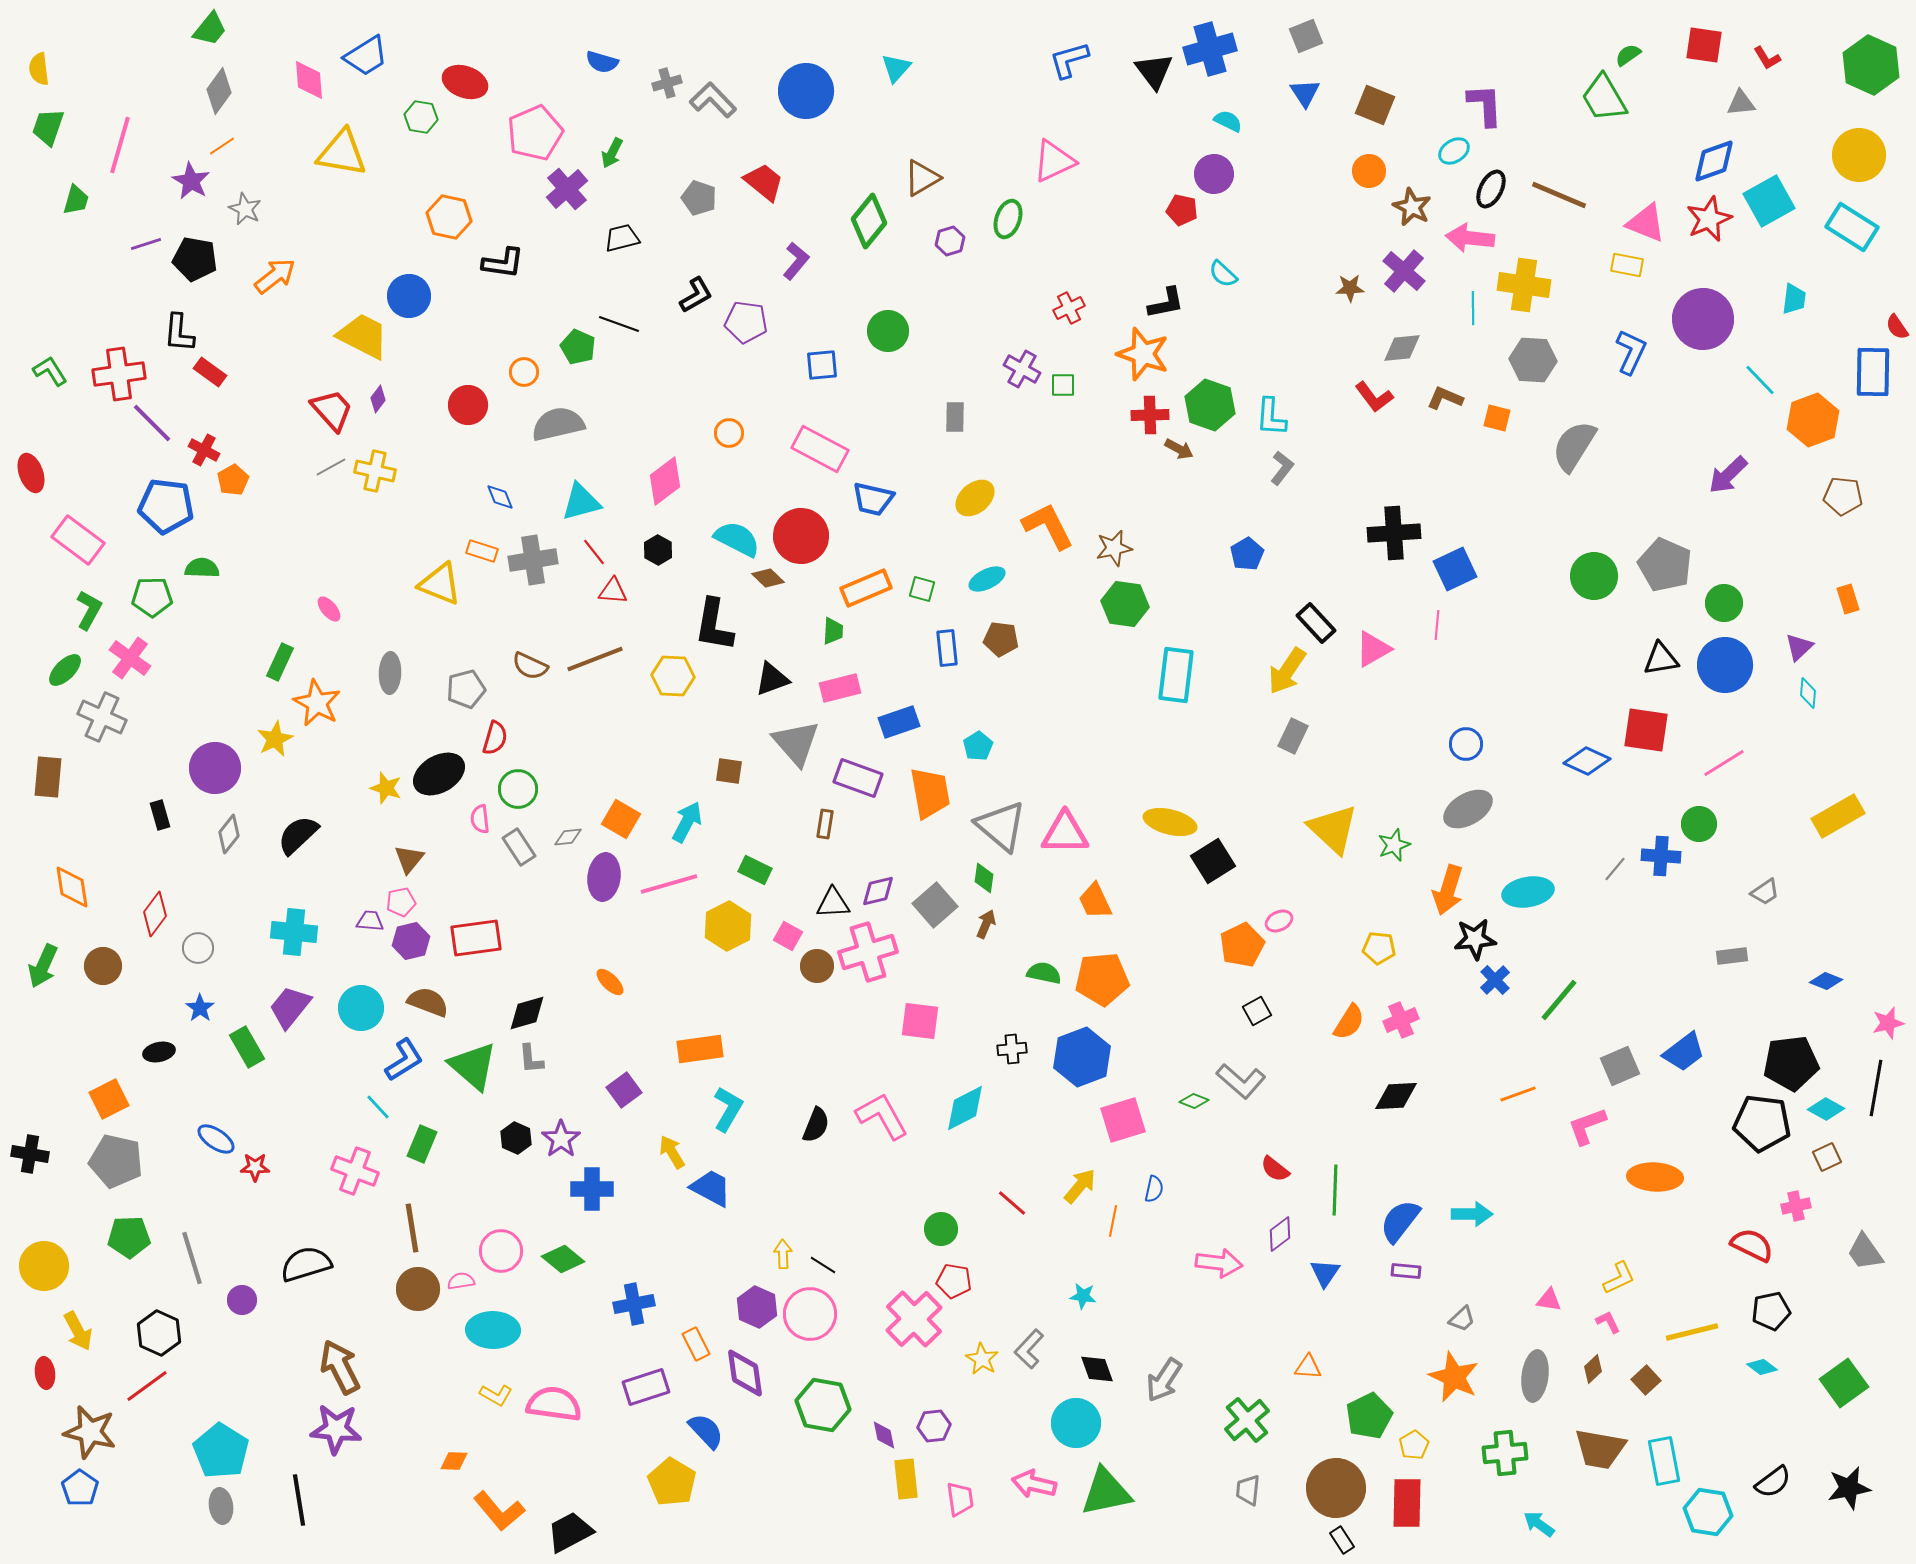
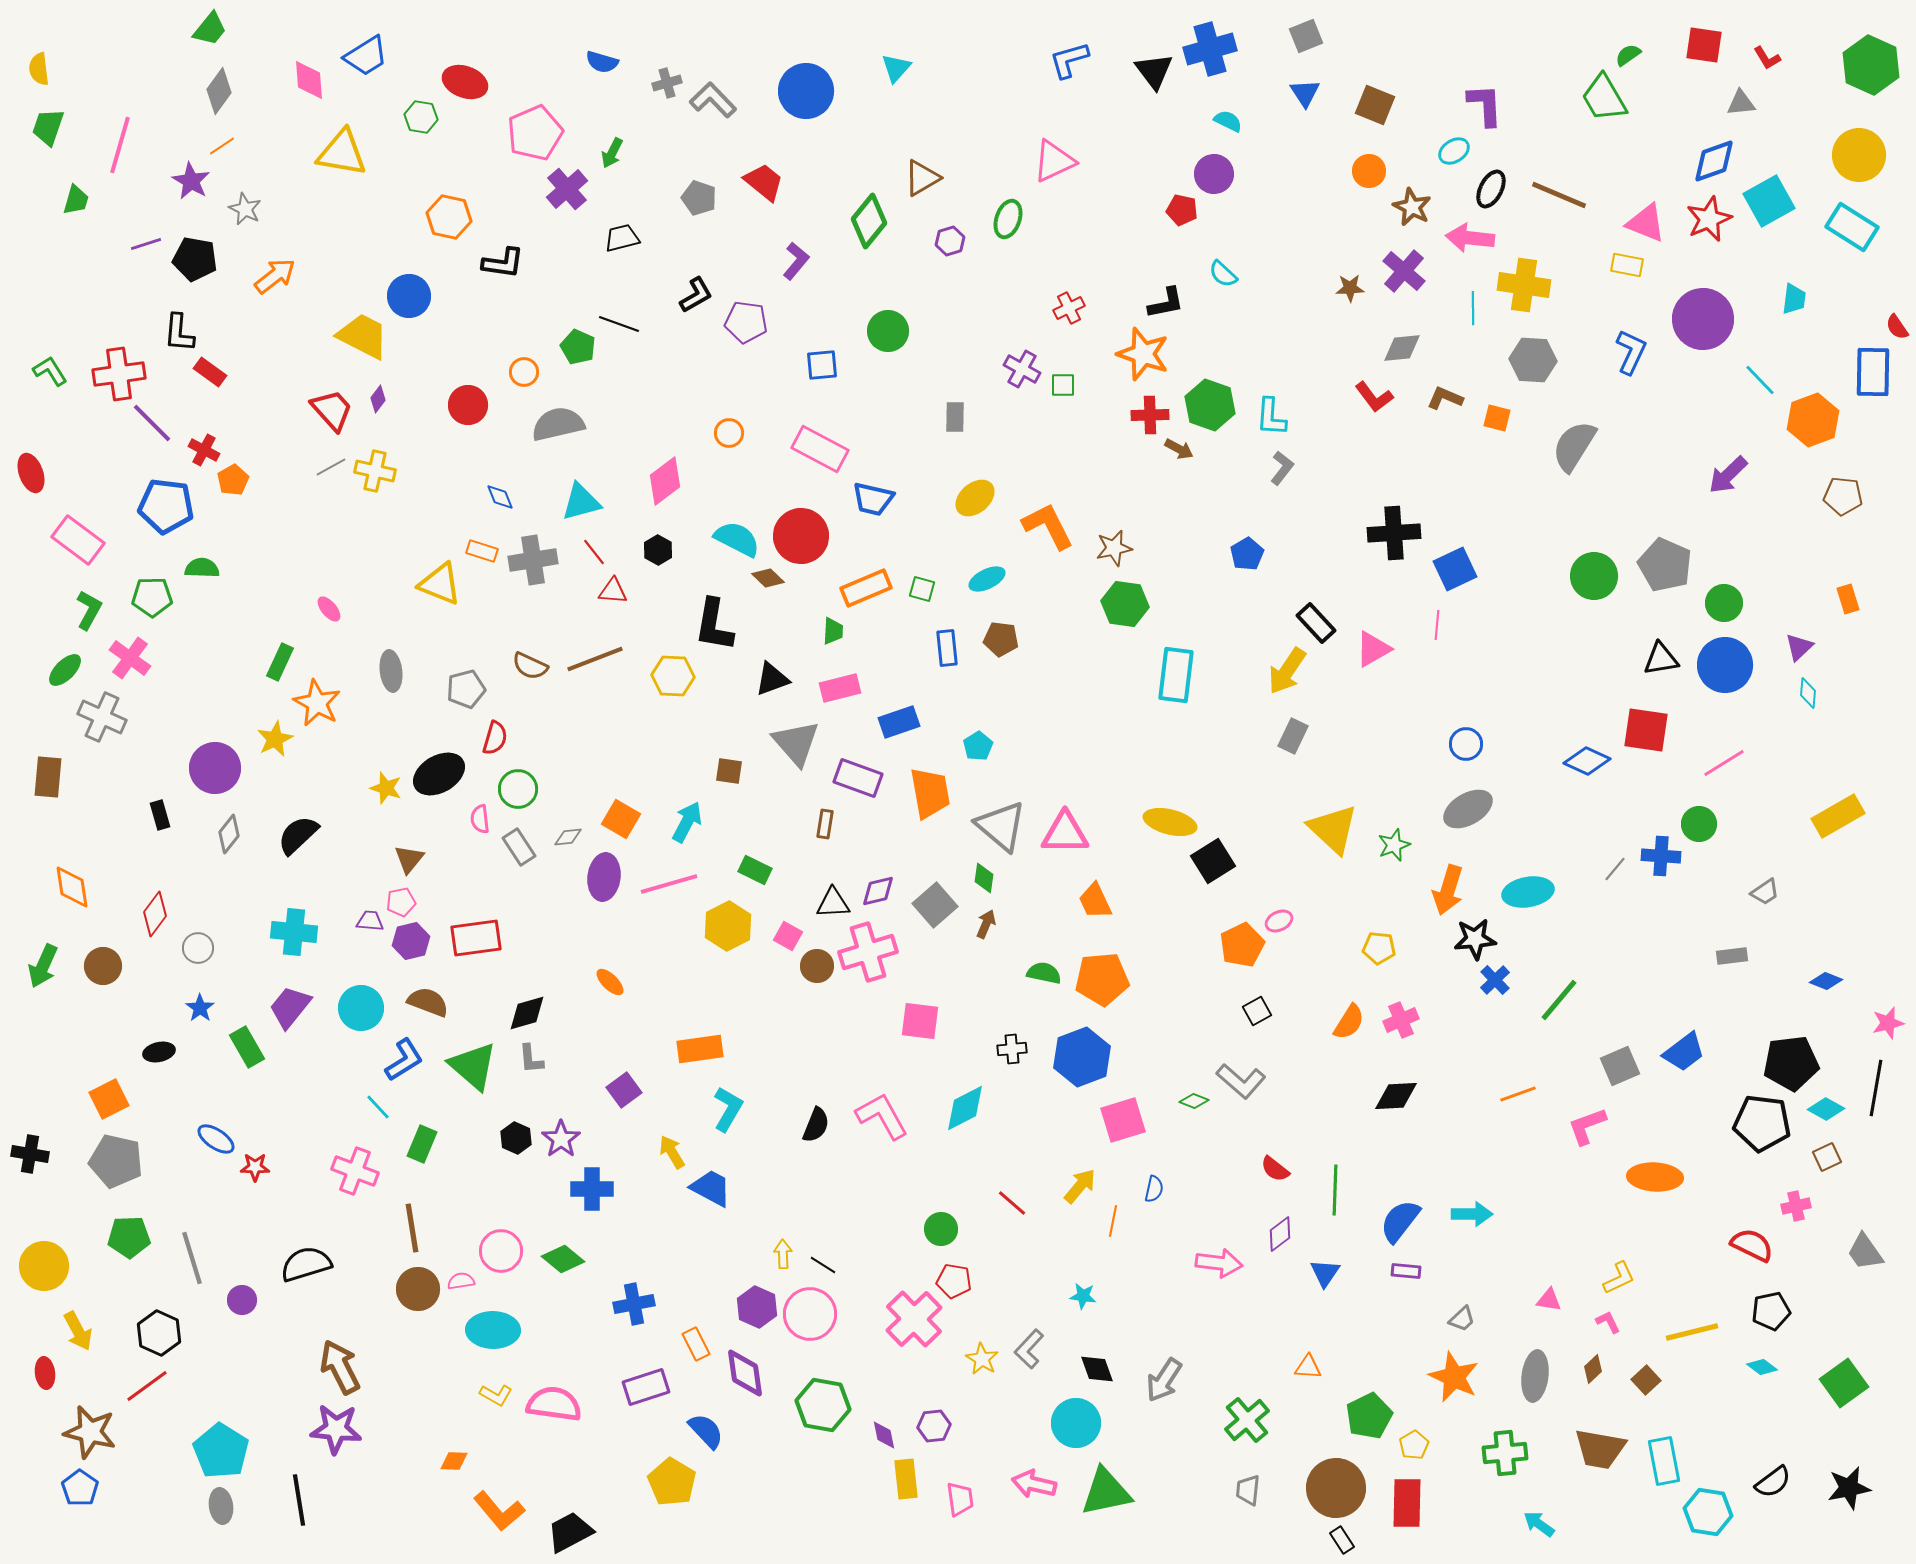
gray ellipse at (390, 673): moved 1 px right, 2 px up; rotated 9 degrees counterclockwise
